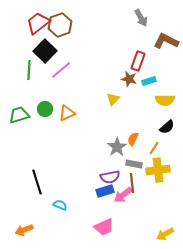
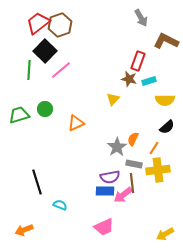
orange triangle: moved 9 px right, 10 px down
blue rectangle: rotated 18 degrees clockwise
